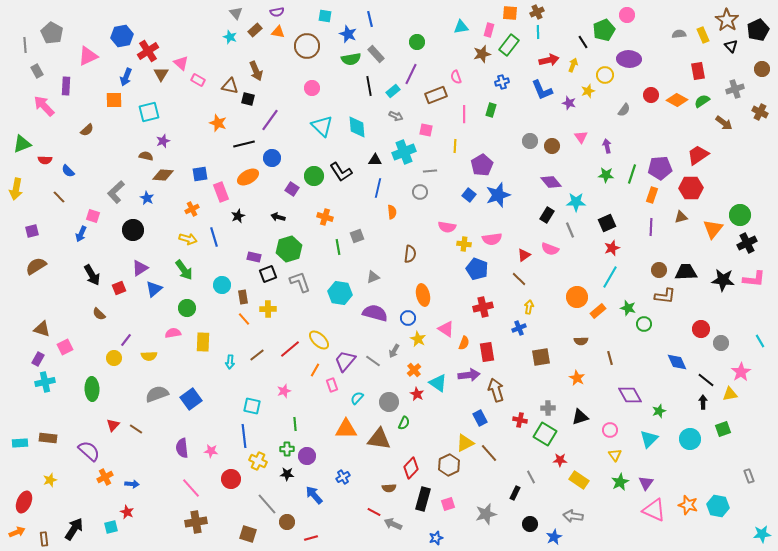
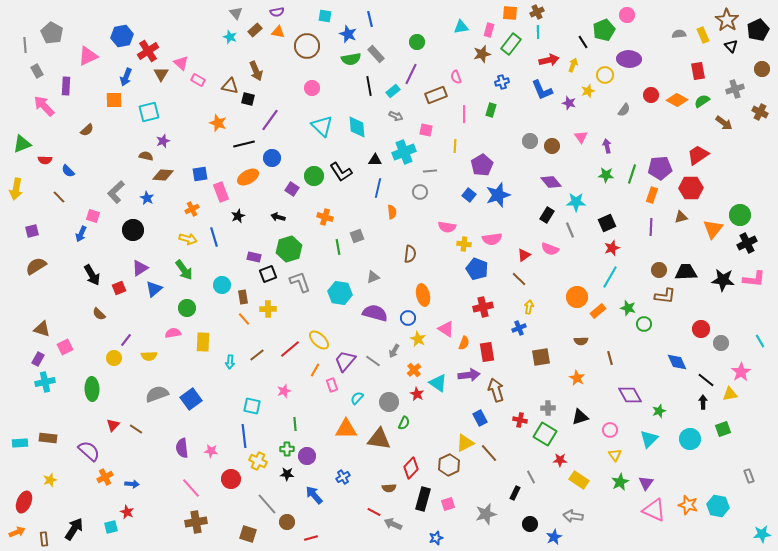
green rectangle at (509, 45): moved 2 px right, 1 px up
